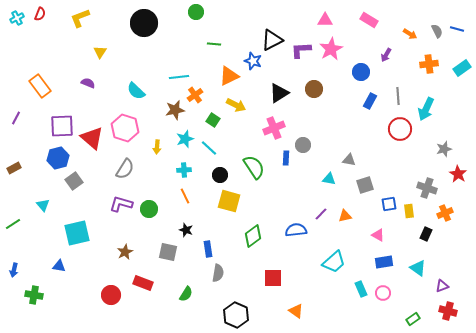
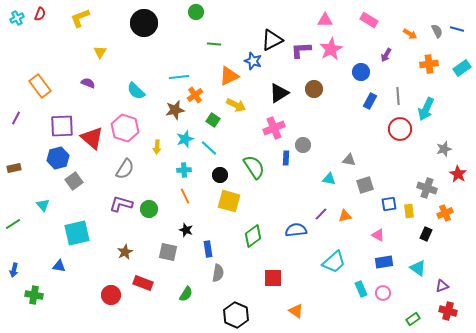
brown rectangle at (14, 168): rotated 16 degrees clockwise
